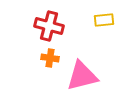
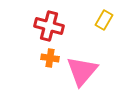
yellow rectangle: rotated 54 degrees counterclockwise
pink triangle: moved 5 px up; rotated 36 degrees counterclockwise
